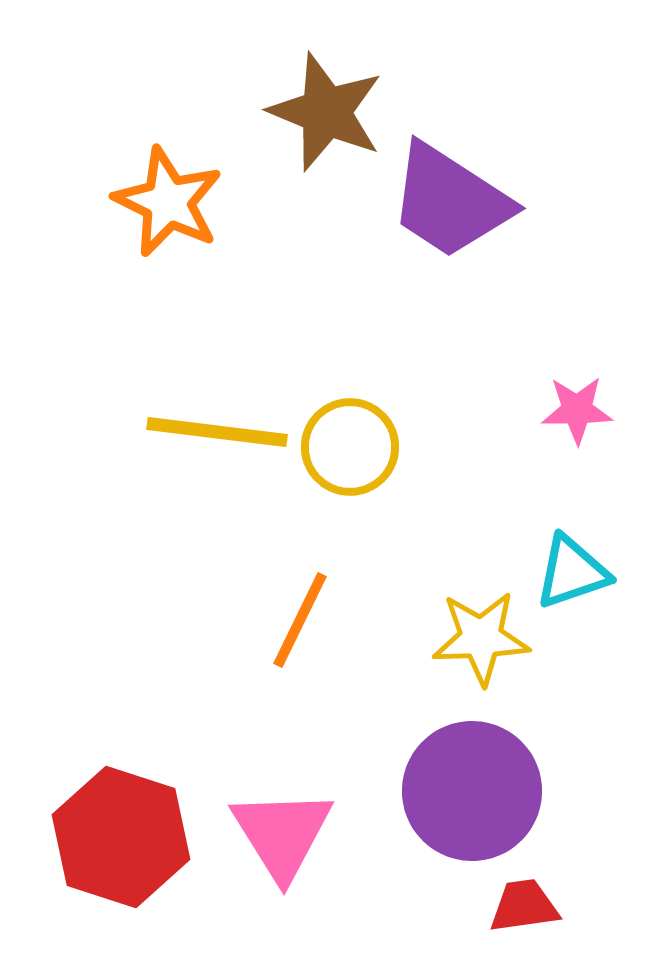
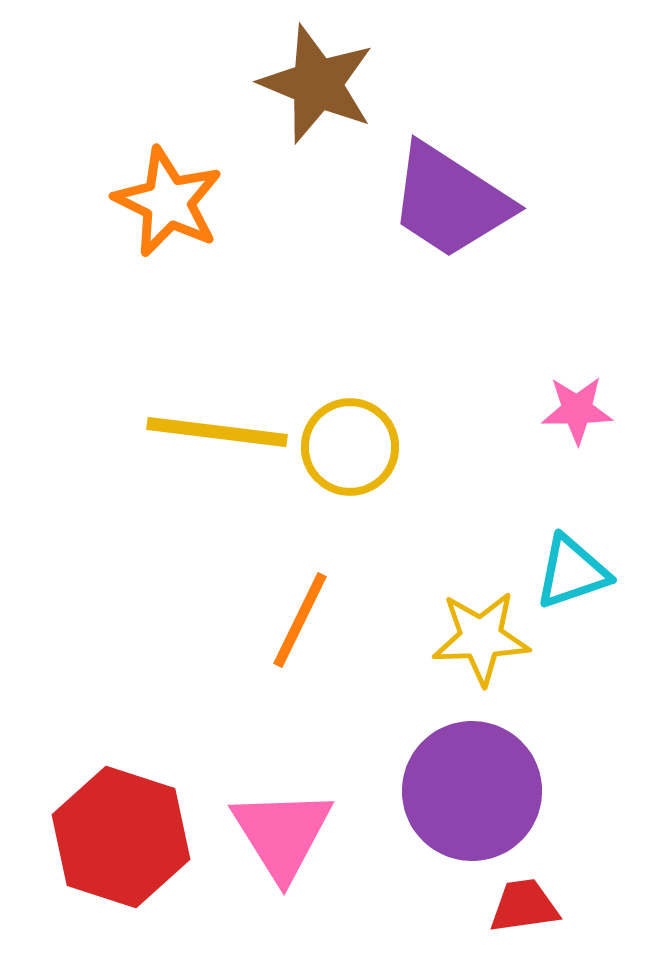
brown star: moved 9 px left, 28 px up
